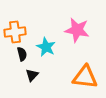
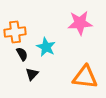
pink star: moved 3 px right, 7 px up; rotated 15 degrees counterclockwise
black semicircle: rotated 16 degrees counterclockwise
black triangle: moved 1 px up
